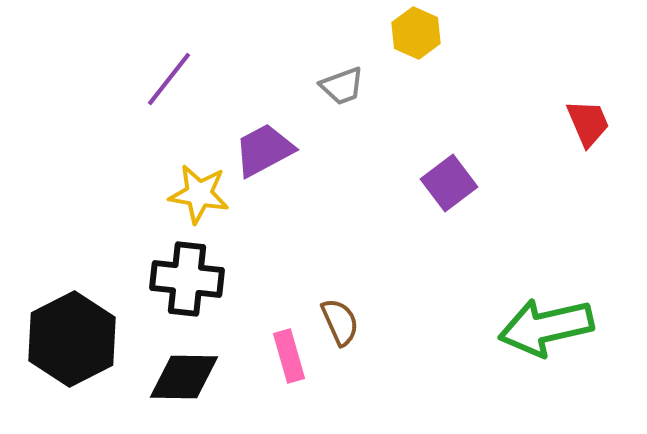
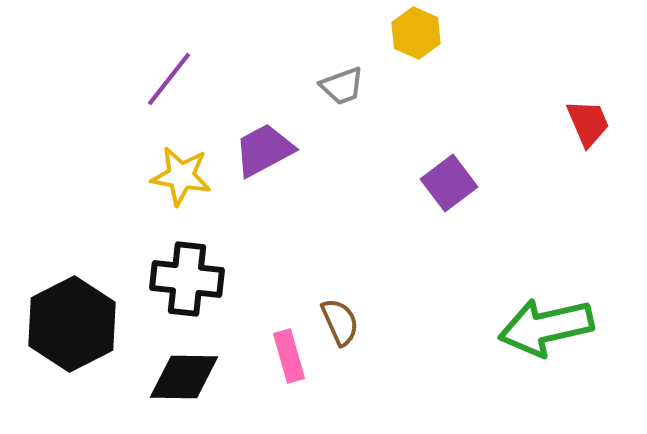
yellow star: moved 18 px left, 18 px up
black hexagon: moved 15 px up
